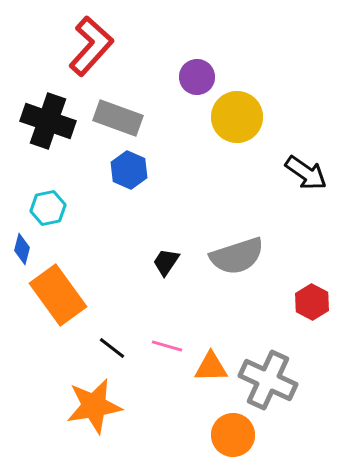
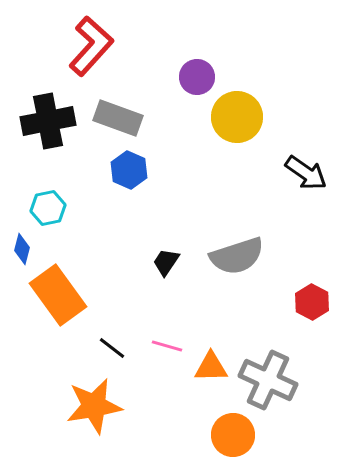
black cross: rotated 30 degrees counterclockwise
